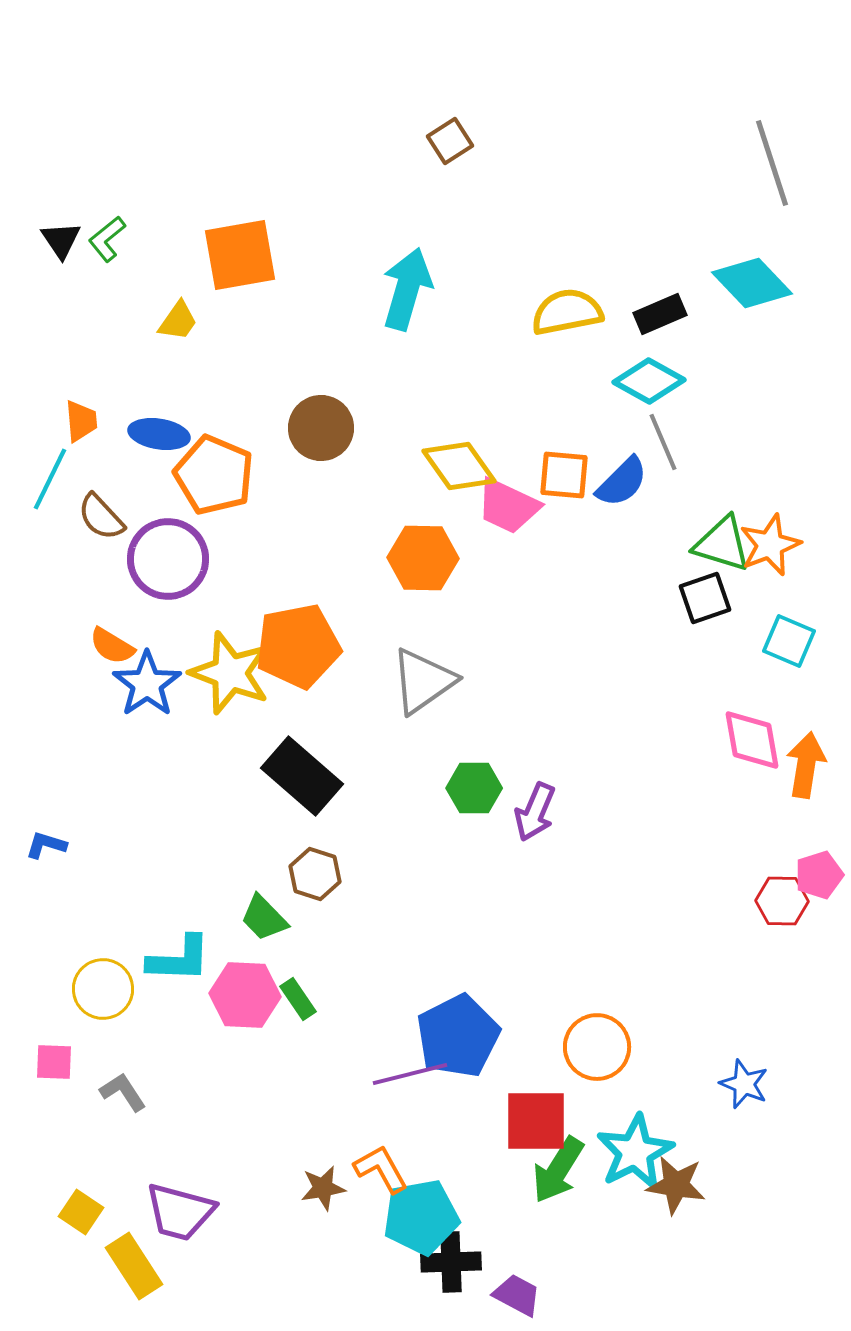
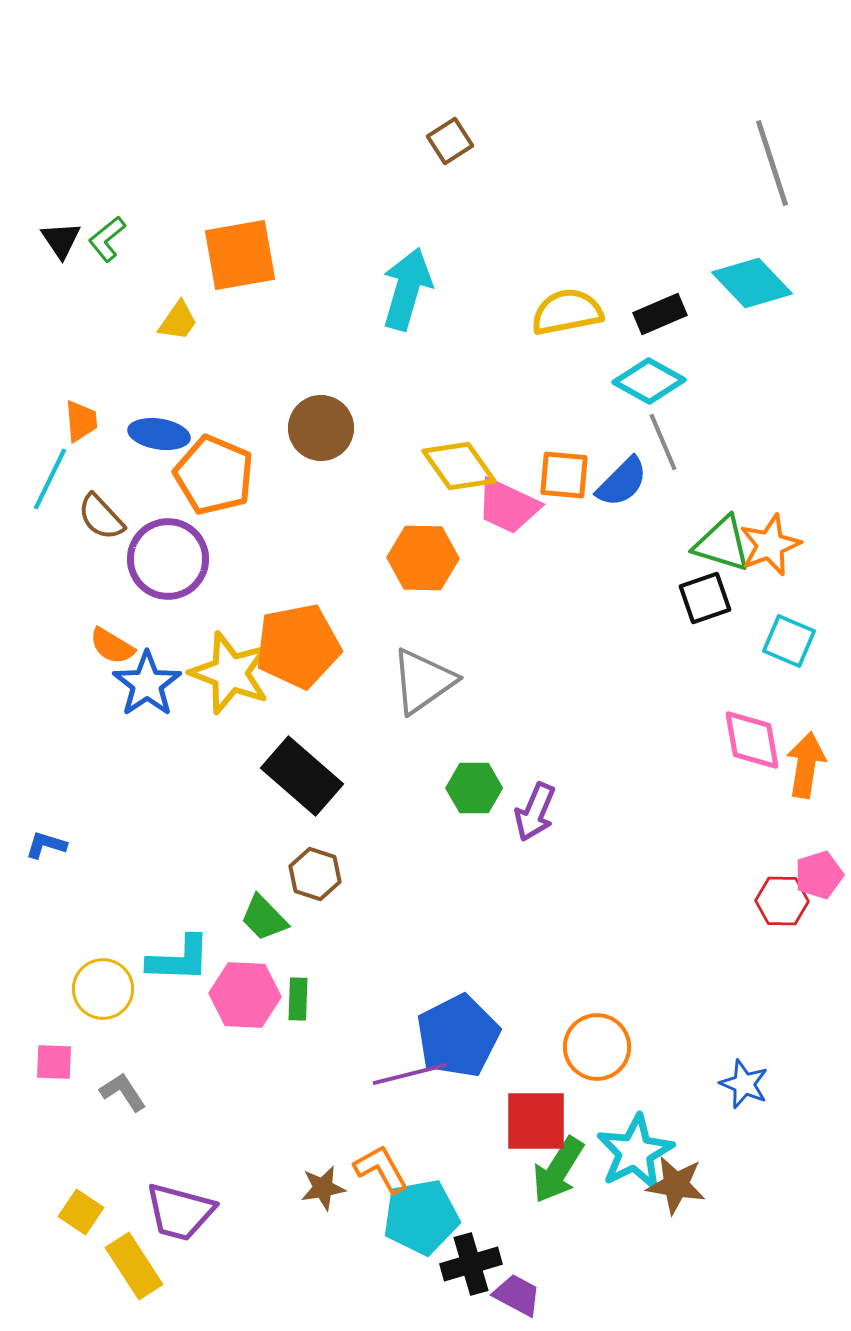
green rectangle at (298, 999): rotated 36 degrees clockwise
black cross at (451, 1262): moved 20 px right, 2 px down; rotated 14 degrees counterclockwise
